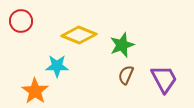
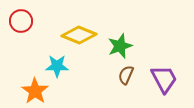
green star: moved 2 px left, 1 px down
